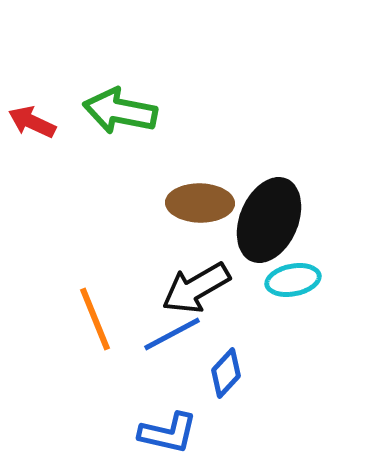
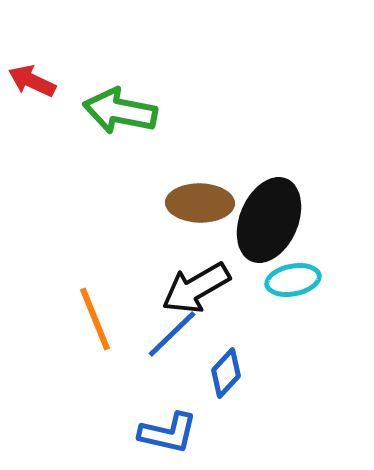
red arrow: moved 41 px up
blue line: rotated 16 degrees counterclockwise
